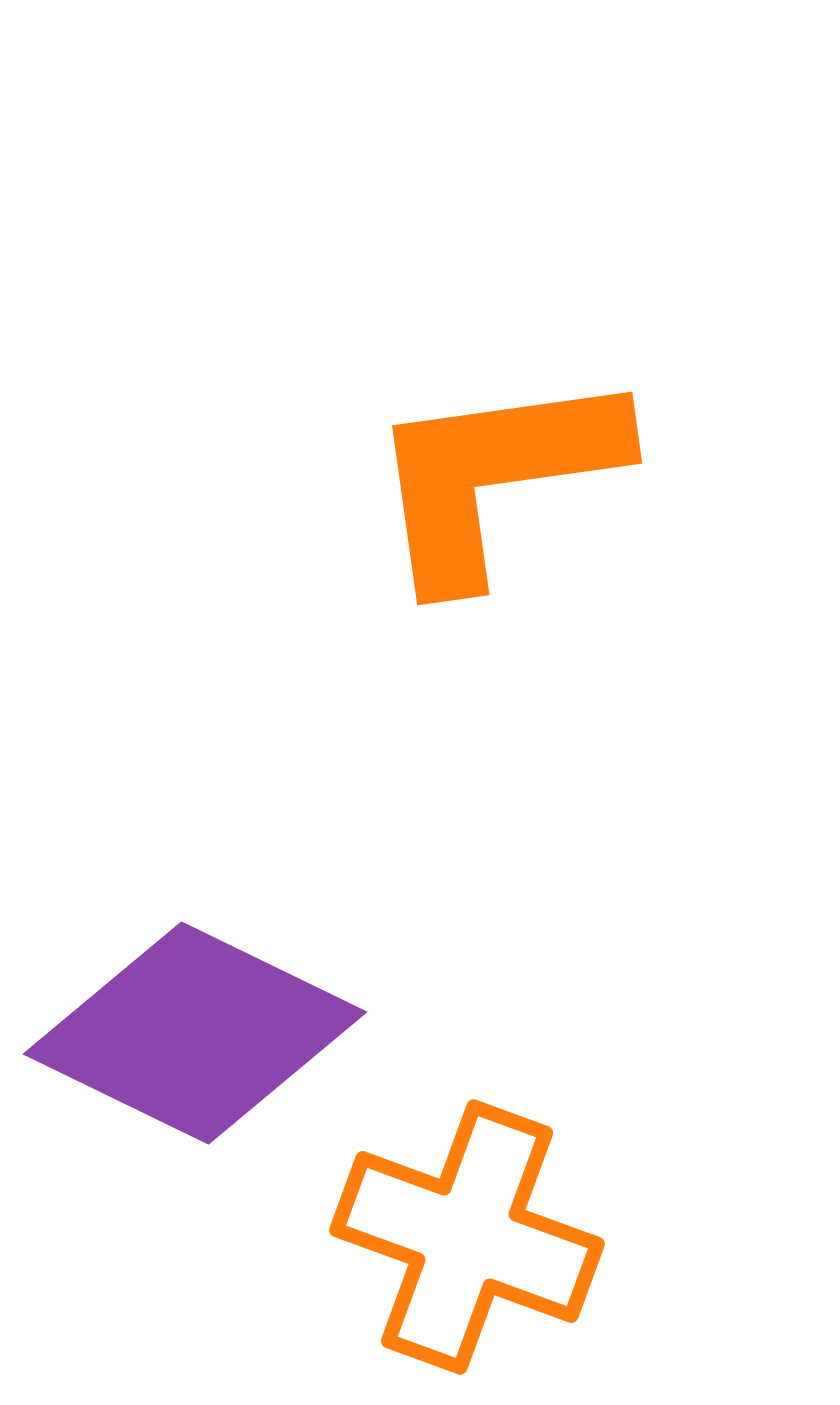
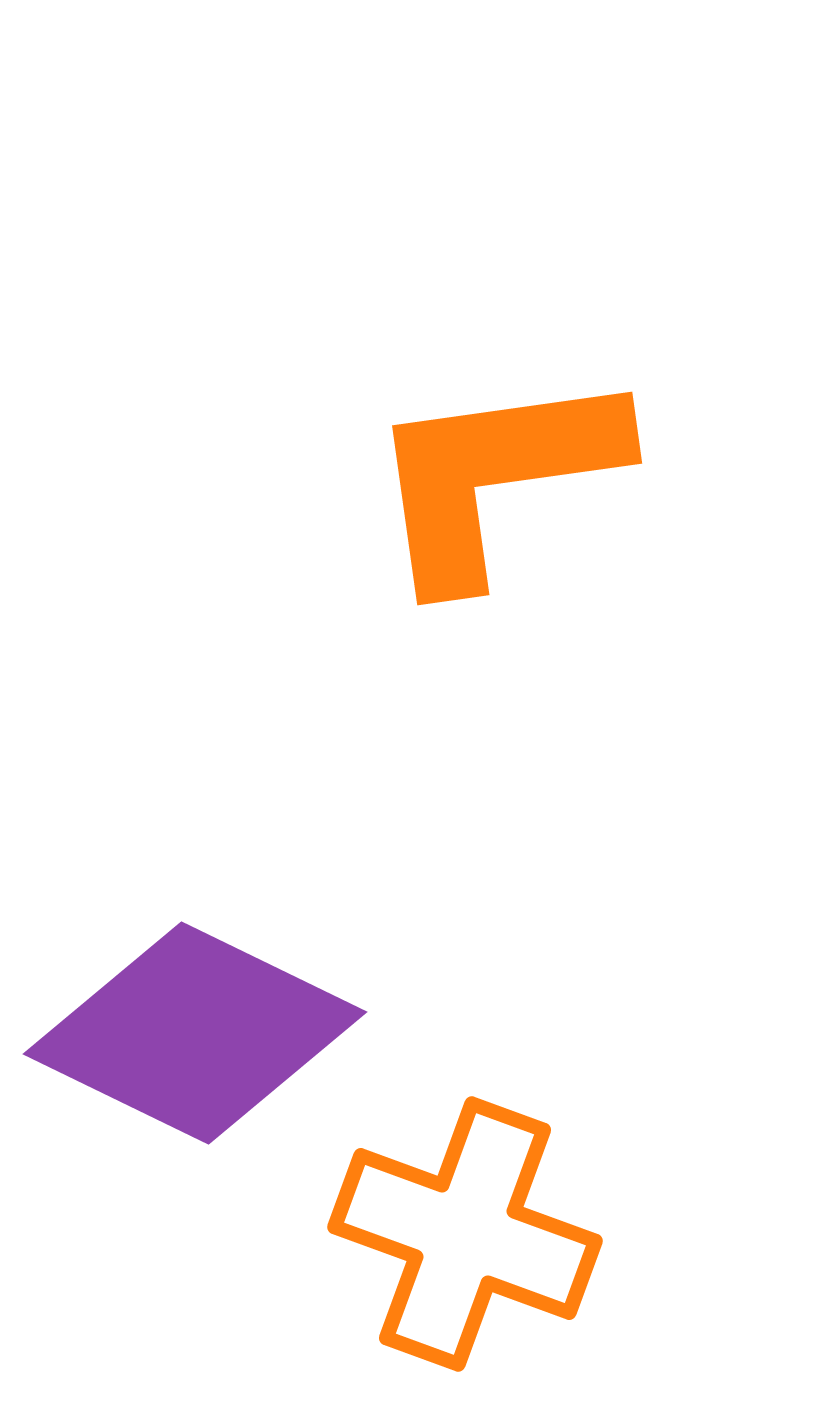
orange cross: moved 2 px left, 3 px up
